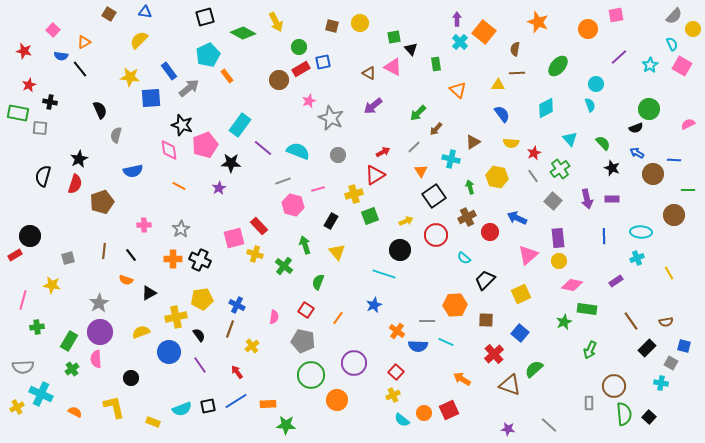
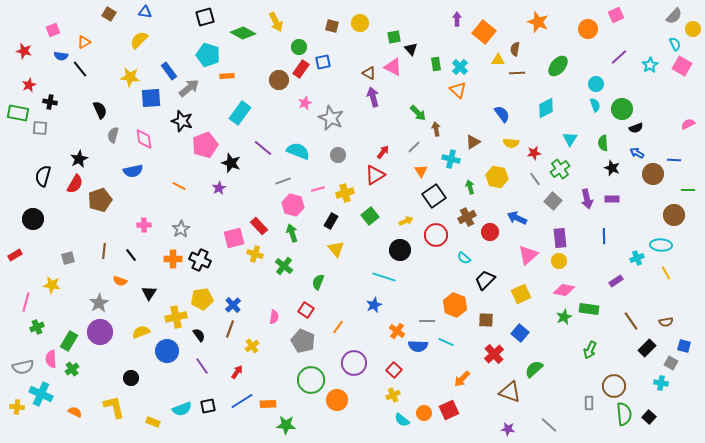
pink square at (616, 15): rotated 14 degrees counterclockwise
pink square at (53, 30): rotated 24 degrees clockwise
cyan cross at (460, 42): moved 25 px down
cyan semicircle at (672, 44): moved 3 px right
cyan pentagon at (208, 55): rotated 30 degrees counterclockwise
red rectangle at (301, 69): rotated 24 degrees counterclockwise
orange rectangle at (227, 76): rotated 56 degrees counterclockwise
yellow triangle at (498, 85): moved 25 px up
pink star at (309, 101): moved 4 px left, 2 px down
cyan semicircle at (590, 105): moved 5 px right
purple arrow at (373, 106): moved 9 px up; rotated 114 degrees clockwise
green circle at (649, 109): moved 27 px left
green arrow at (418, 113): rotated 90 degrees counterclockwise
black star at (182, 125): moved 4 px up
cyan rectangle at (240, 125): moved 12 px up
brown arrow at (436, 129): rotated 128 degrees clockwise
gray semicircle at (116, 135): moved 3 px left
cyan triangle at (570, 139): rotated 14 degrees clockwise
green semicircle at (603, 143): rotated 140 degrees counterclockwise
pink diamond at (169, 150): moved 25 px left, 11 px up
red arrow at (383, 152): rotated 24 degrees counterclockwise
red star at (534, 153): rotated 16 degrees clockwise
black star at (231, 163): rotated 18 degrees clockwise
gray line at (533, 176): moved 2 px right, 3 px down
red semicircle at (75, 184): rotated 12 degrees clockwise
yellow cross at (354, 194): moved 9 px left, 1 px up
brown pentagon at (102, 202): moved 2 px left, 2 px up
green square at (370, 216): rotated 18 degrees counterclockwise
cyan ellipse at (641, 232): moved 20 px right, 13 px down
black circle at (30, 236): moved 3 px right, 17 px up
purple rectangle at (558, 238): moved 2 px right
green arrow at (305, 245): moved 13 px left, 12 px up
yellow triangle at (337, 252): moved 1 px left, 3 px up
yellow line at (669, 273): moved 3 px left
cyan line at (384, 274): moved 3 px down
orange semicircle at (126, 280): moved 6 px left, 1 px down
pink diamond at (572, 285): moved 8 px left, 5 px down
black triangle at (149, 293): rotated 28 degrees counterclockwise
pink line at (23, 300): moved 3 px right, 2 px down
blue cross at (237, 305): moved 4 px left; rotated 21 degrees clockwise
orange hexagon at (455, 305): rotated 25 degrees clockwise
green rectangle at (587, 309): moved 2 px right
orange line at (338, 318): moved 9 px down
green star at (564, 322): moved 5 px up
green cross at (37, 327): rotated 16 degrees counterclockwise
gray pentagon at (303, 341): rotated 10 degrees clockwise
blue circle at (169, 352): moved 2 px left, 1 px up
pink semicircle at (96, 359): moved 45 px left
purple line at (200, 365): moved 2 px right, 1 px down
gray semicircle at (23, 367): rotated 10 degrees counterclockwise
red arrow at (237, 372): rotated 72 degrees clockwise
red square at (396, 372): moved 2 px left, 2 px up
green circle at (311, 375): moved 5 px down
orange arrow at (462, 379): rotated 78 degrees counterclockwise
brown triangle at (510, 385): moved 7 px down
blue line at (236, 401): moved 6 px right
yellow cross at (17, 407): rotated 32 degrees clockwise
